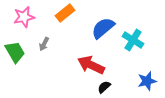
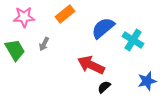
orange rectangle: moved 1 px down
pink star: rotated 10 degrees clockwise
green trapezoid: moved 2 px up
